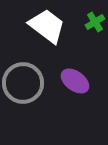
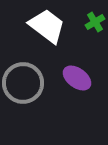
purple ellipse: moved 2 px right, 3 px up
